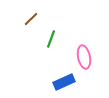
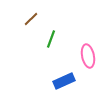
pink ellipse: moved 4 px right, 1 px up
blue rectangle: moved 1 px up
